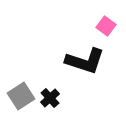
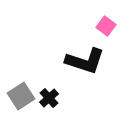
black cross: moved 1 px left
